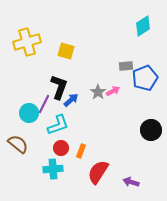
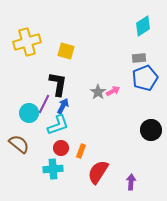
gray rectangle: moved 13 px right, 8 px up
black L-shape: moved 1 px left, 3 px up; rotated 10 degrees counterclockwise
blue arrow: moved 8 px left, 6 px down; rotated 21 degrees counterclockwise
brown semicircle: moved 1 px right
purple arrow: rotated 77 degrees clockwise
